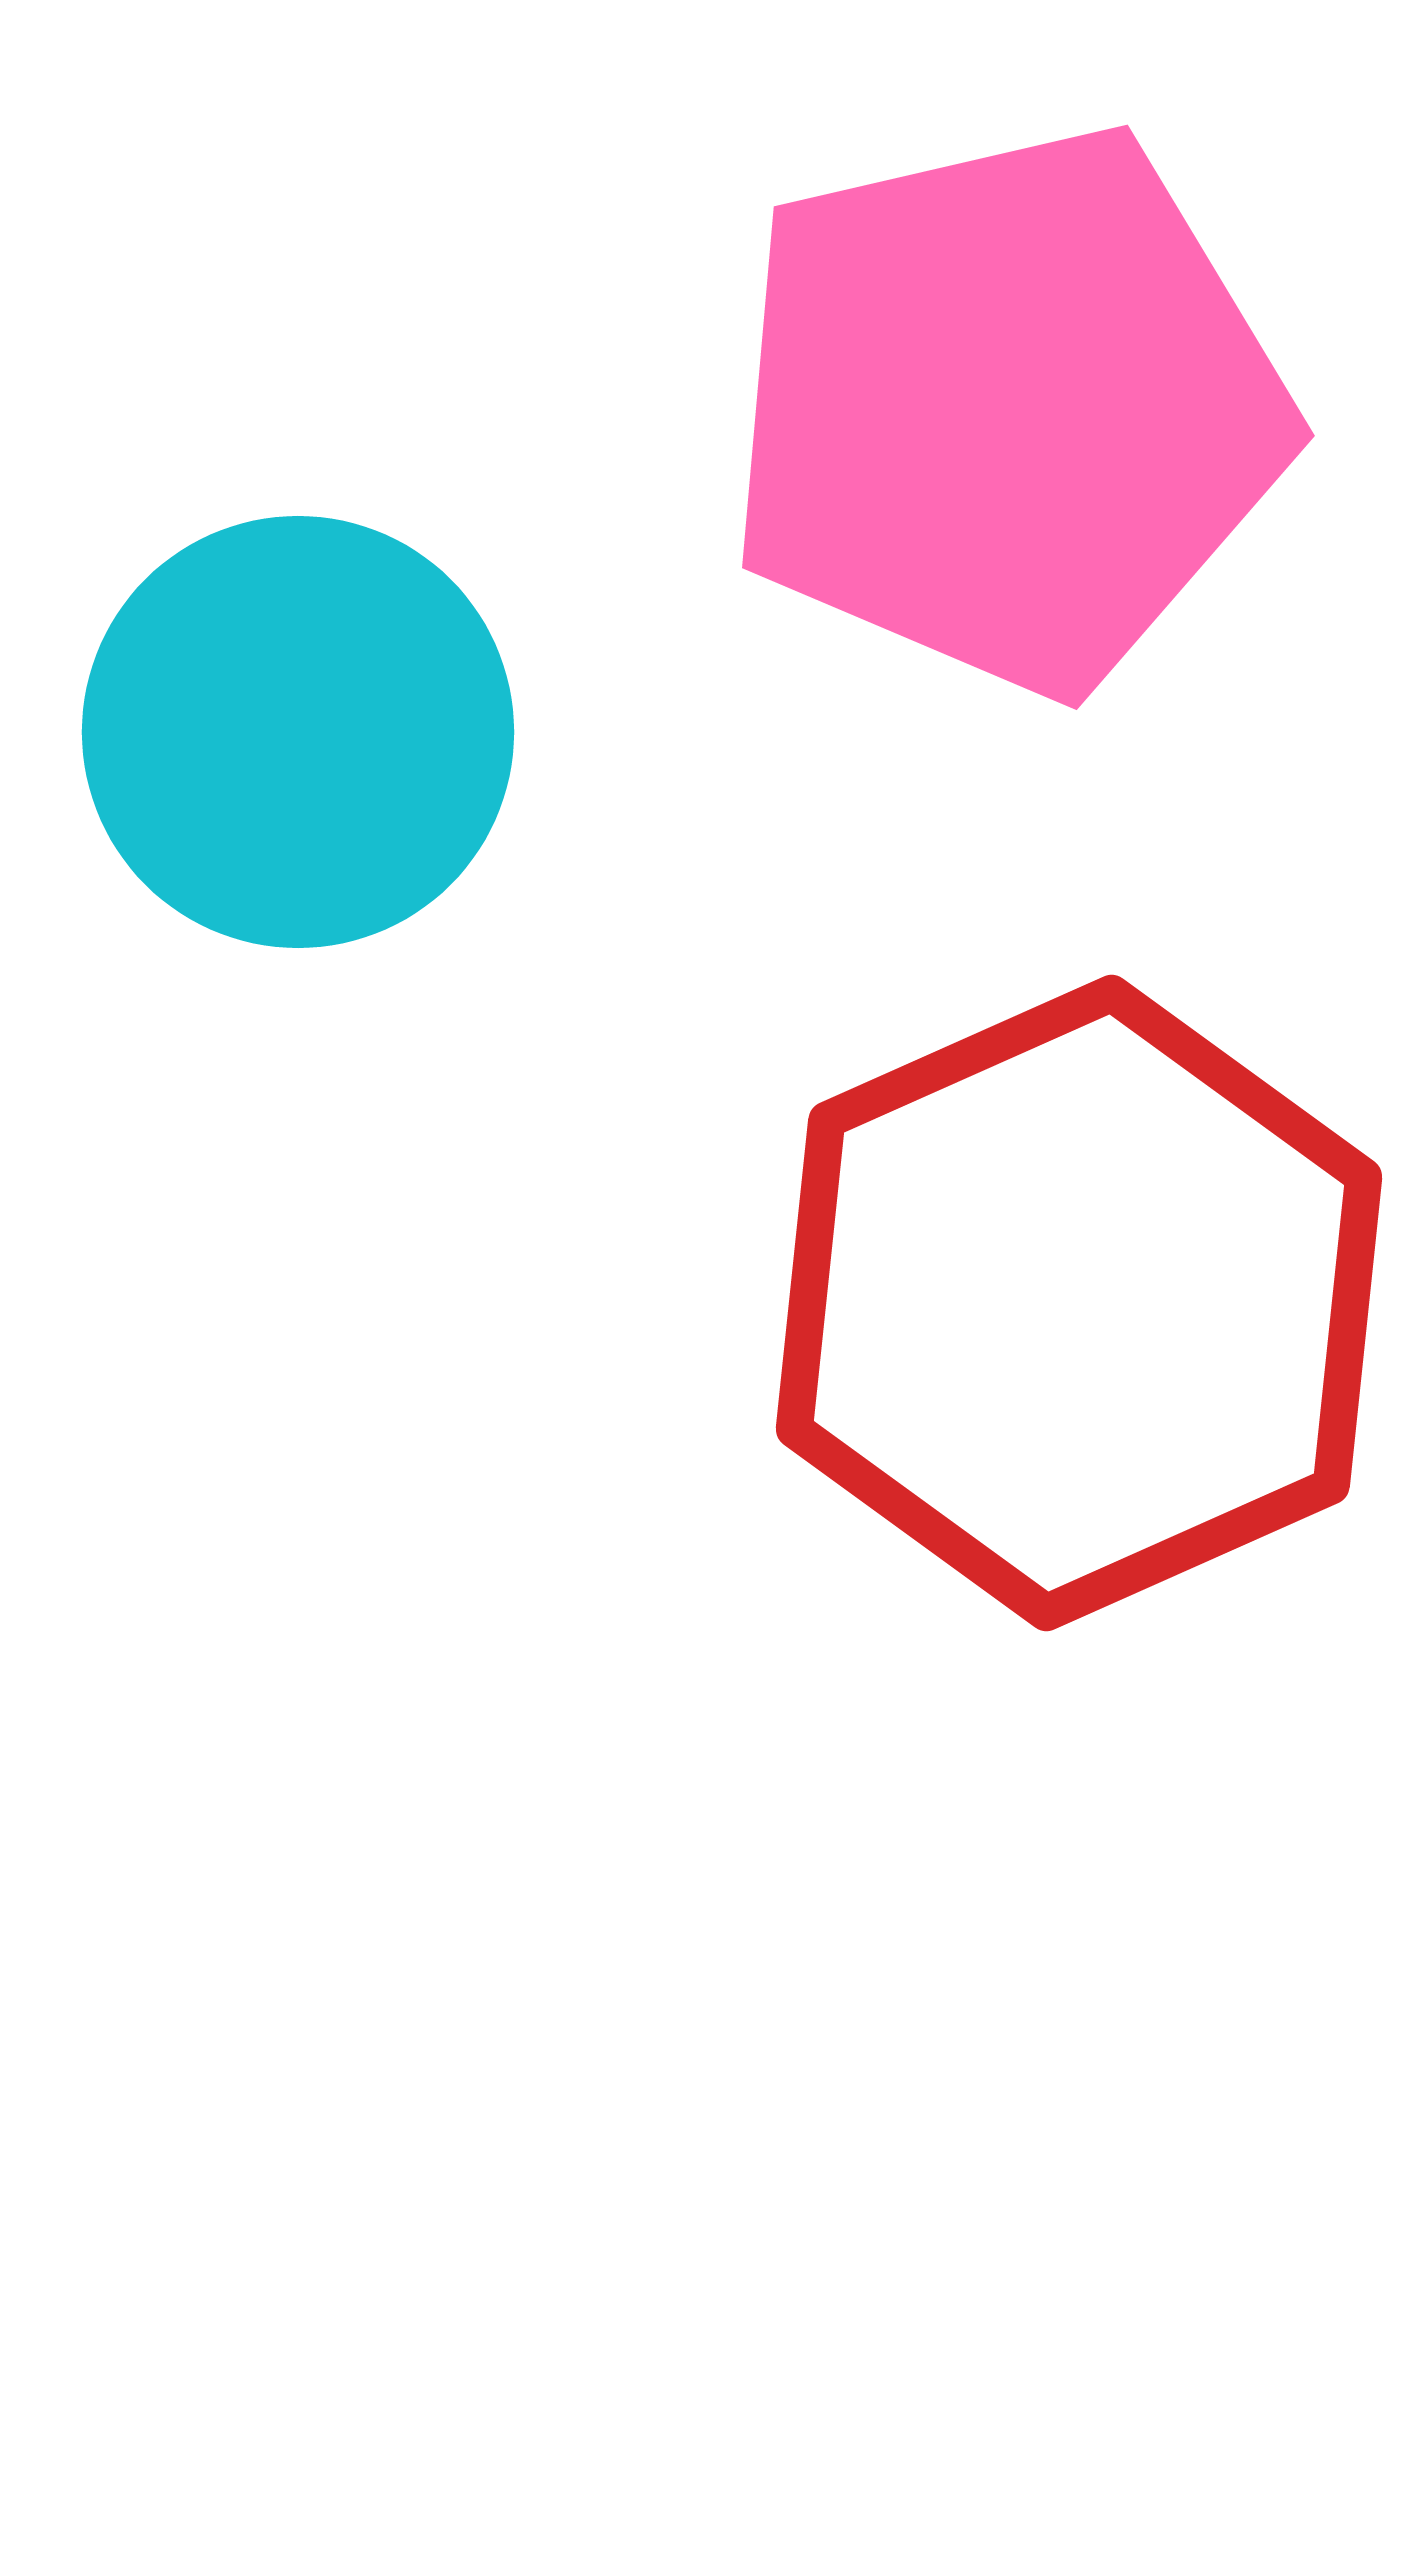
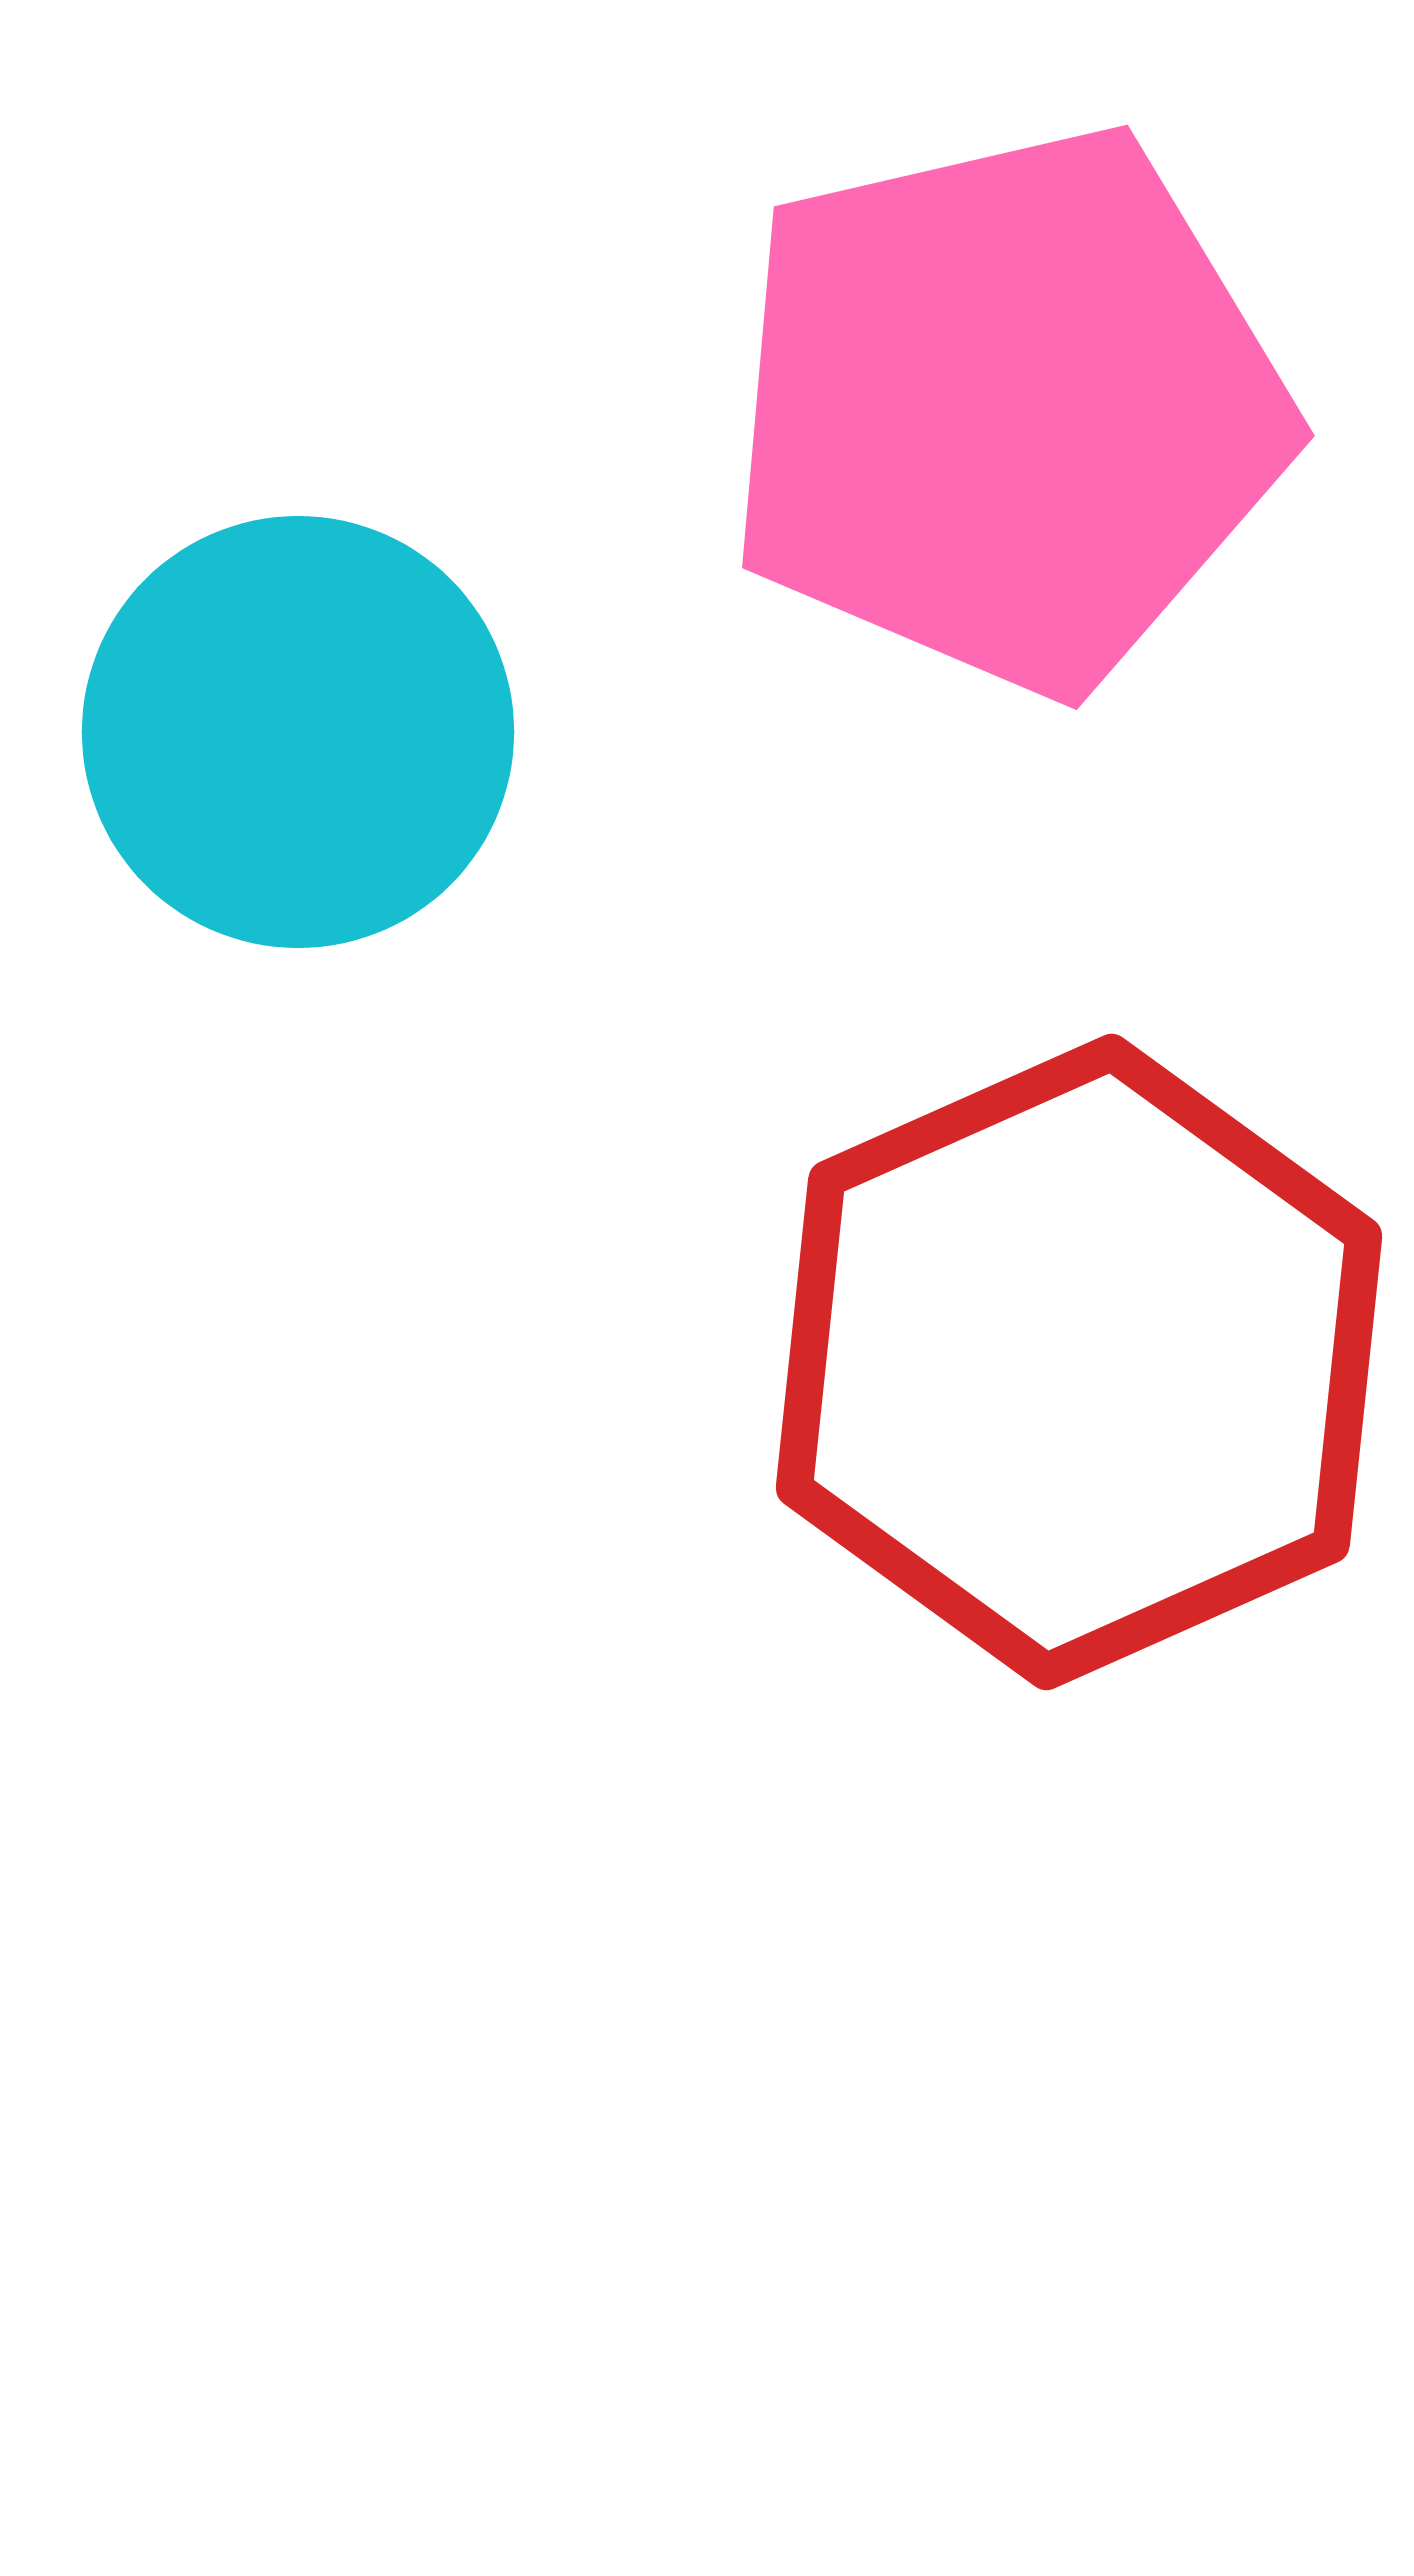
red hexagon: moved 59 px down
